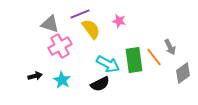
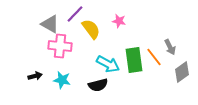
purple line: moved 5 px left; rotated 24 degrees counterclockwise
gray triangle: rotated 12 degrees clockwise
pink cross: rotated 35 degrees clockwise
gray diamond: moved 1 px left, 1 px up
cyan star: rotated 18 degrees counterclockwise
black semicircle: moved 2 px left, 1 px down; rotated 12 degrees clockwise
